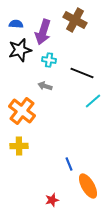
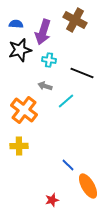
cyan line: moved 27 px left
orange cross: moved 2 px right, 1 px up
blue line: moved 1 px left, 1 px down; rotated 24 degrees counterclockwise
